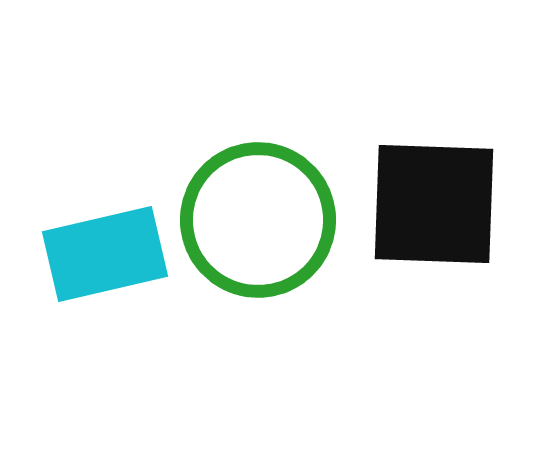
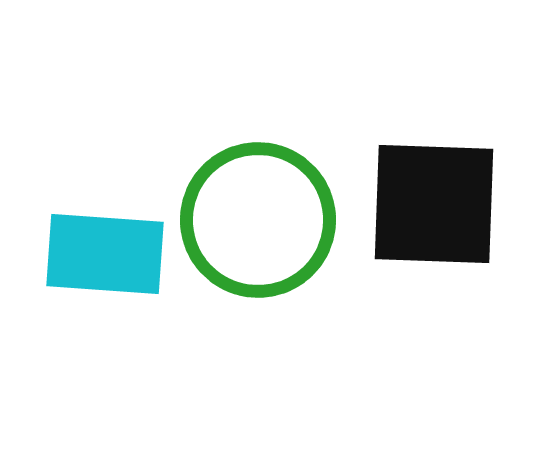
cyan rectangle: rotated 17 degrees clockwise
